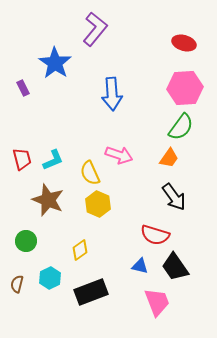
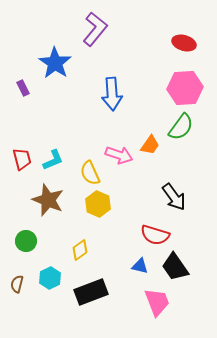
orange trapezoid: moved 19 px left, 13 px up
